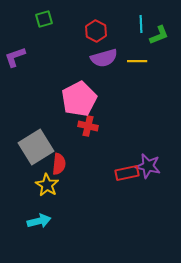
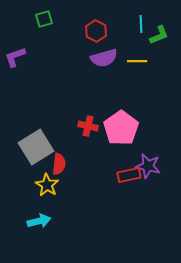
pink pentagon: moved 42 px right, 29 px down; rotated 8 degrees counterclockwise
red rectangle: moved 2 px right, 2 px down
